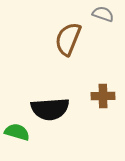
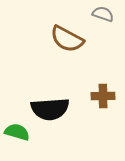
brown semicircle: moved 1 px left; rotated 84 degrees counterclockwise
